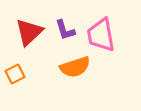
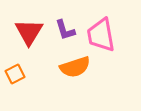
red triangle: rotated 16 degrees counterclockwise
